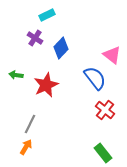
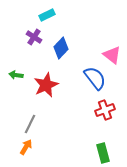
purple cross: moved 1 px left, 1 px up
red cross: rotated 30 degrees clockwise
green rectangle: rotated 24 degrees clockwise
